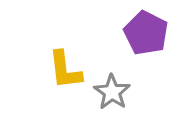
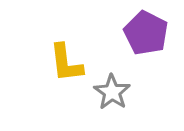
yellow L-shape: moved 1 px right, 7 px up
